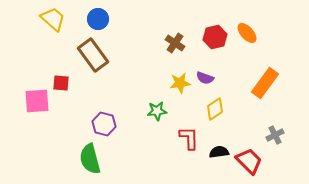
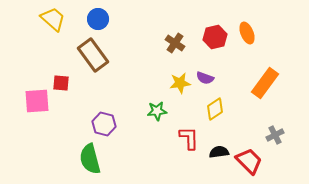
orange ellipse: rotated 20 degrees clockwise
